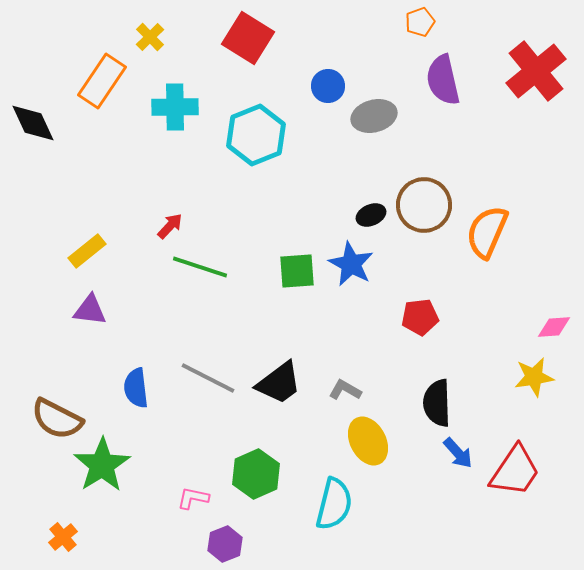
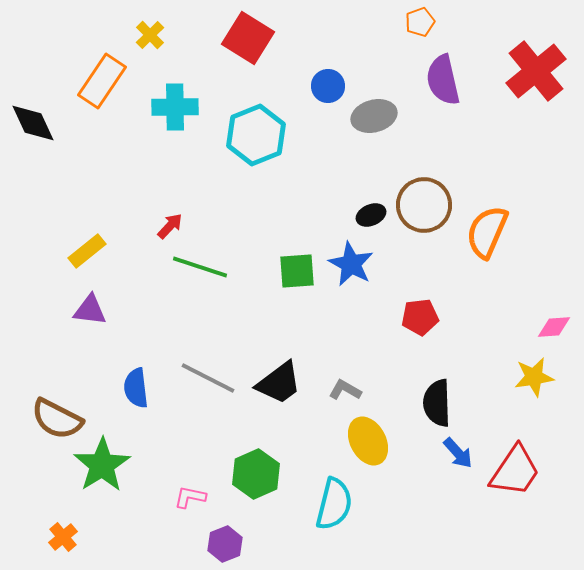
yellow cross: moved 2 px up
pink L-shape: moved 3 px left, 1 px up
